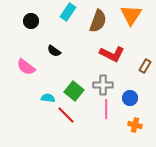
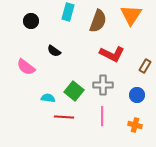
cyan rectangle: rotated 18 degrees counterclockwise
blue circle: moved 7 px right, 3 px up
pink line: moved 4 px left, 7 px down
red line: moved 2 px left, 2 px down; rotated 42 degrees counterclockwise
